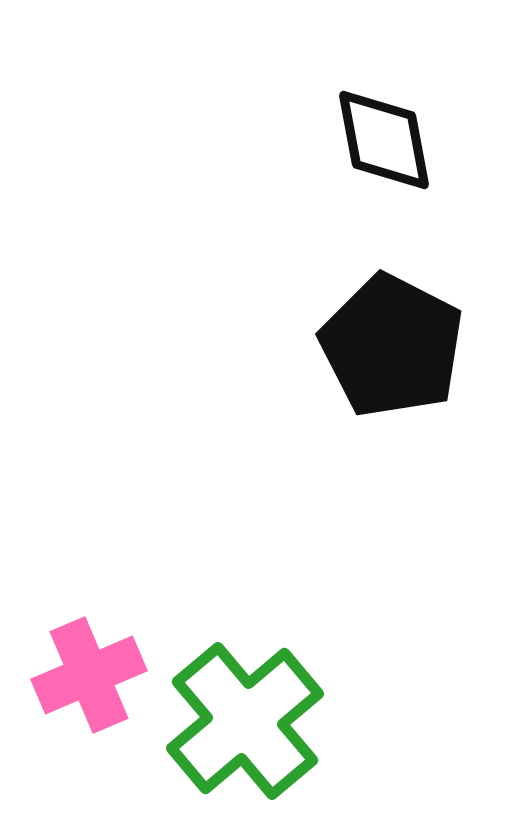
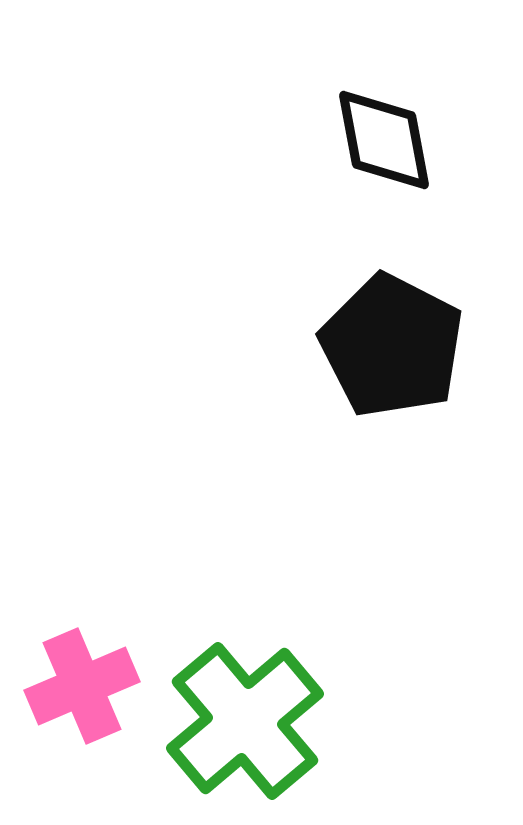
pink cross: moved 7 px left, 11 px down
